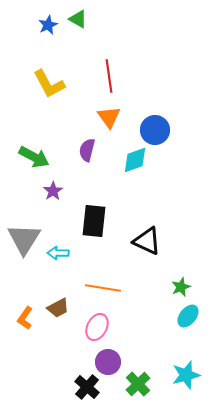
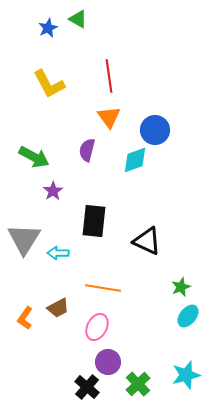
blue star: moved 3 px down
